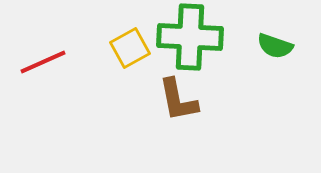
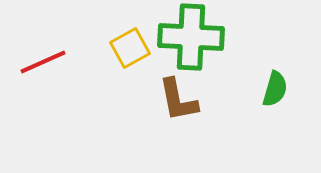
green cross: moved 1 px right
green semicircle: moved 43 px down; rotated 93 degrees counterclockwise
